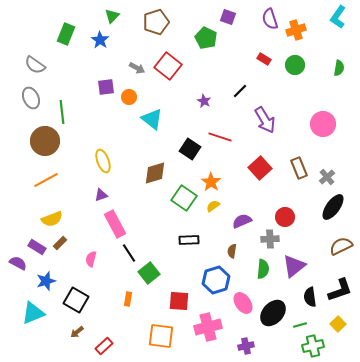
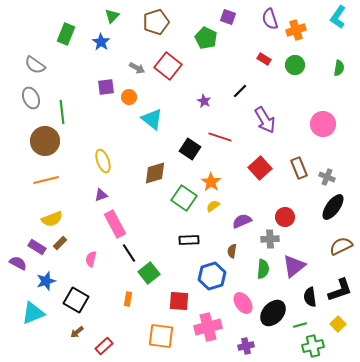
blue star at (100, 40): moved 1 px right, 2 px down
gray cross at (327, 177): rotated 28 degrees counterclockwise
orange line at (46, 180): rotated 15 degrees clockwise
blue hexagon at (216, 280): moved 4 px left, 4 px up
